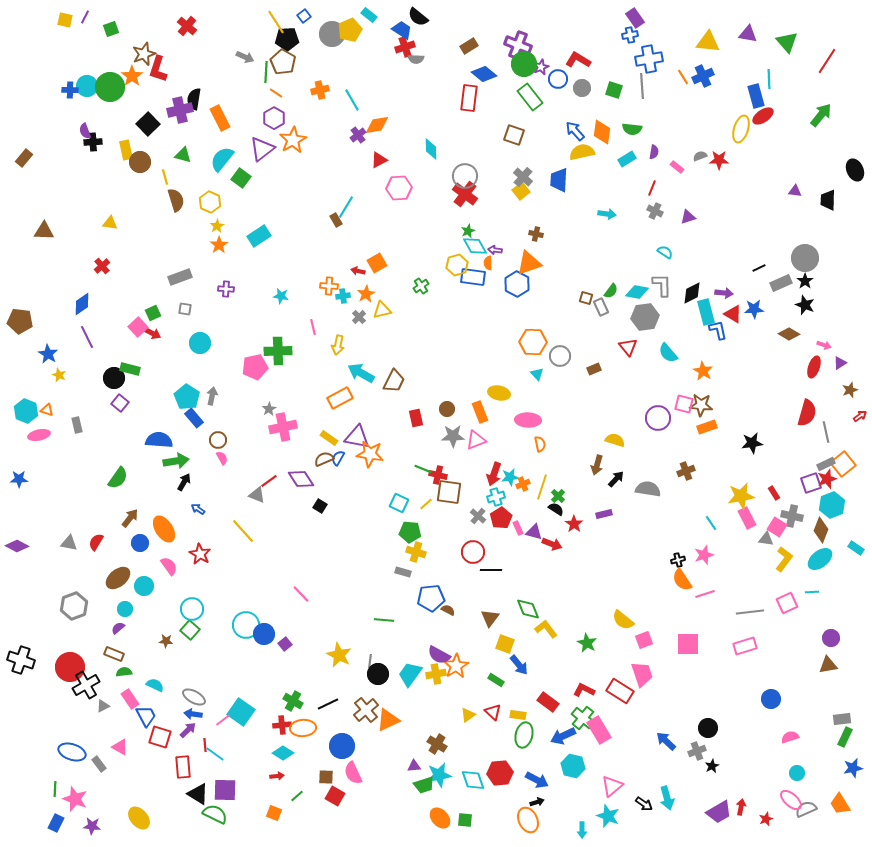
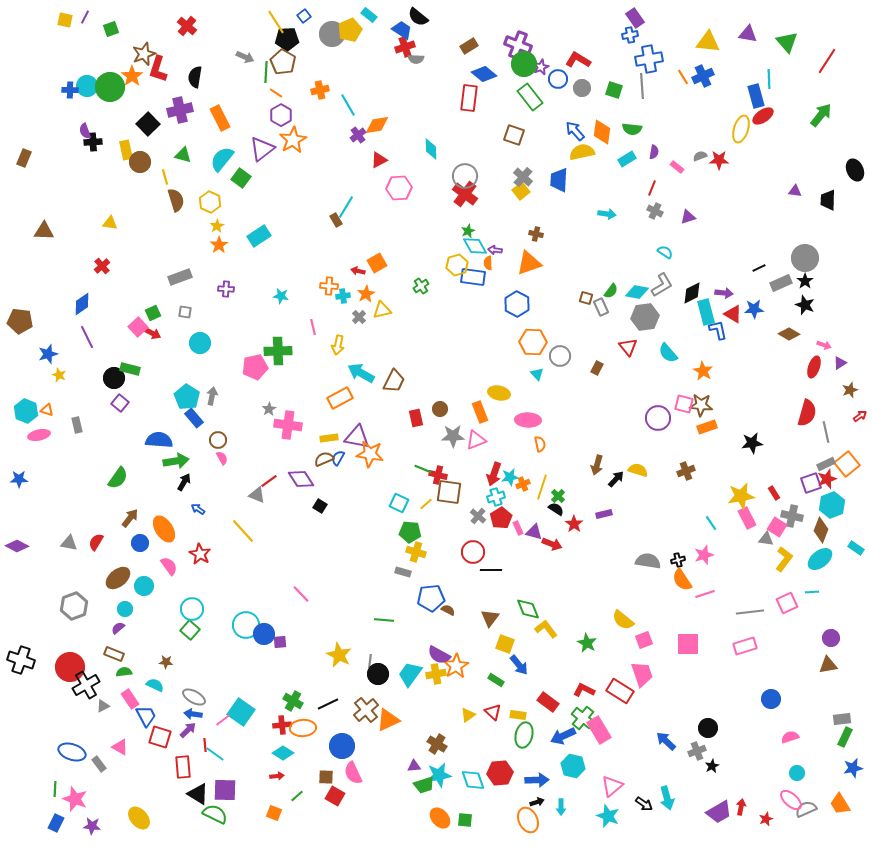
black semicircle at (194, 99): moved 1 px right, 22 px up
cyan line at (352, 100): moved 4 px left, 5 px down
purple hexagon at (274, 118): moved 7 px right, 3 px up
brown rectangle at (24, 158): rotated 18 degrees counterclockwise
blue hexagon at (517, 284): moved 20 px down
gray L-shape at (662, 285): rotated 60 degrees clockwise
gray square at (185, 309): moved 3 px down
blue star at (48, 354): rotated 24 degrees clockwise
brown rectangle at (594, 369): moved 3 px right, 1 px up; rotated 40 degrees counterclockwise
brown circle at (447, 409): moved 7 px left
pink cross at (283, 427): moved 5 px right, 2 px up; rotated 20 degrees clockwise
yellow rectangle at (329, 438): rotated 42 degrees counterclockwise
yellow semicircle at (615, 440): moved 23 px right, 30 px down
orange square at (843, 464): moved 4 px right
gray semicircle at (648, 489): moved 72 px down
brown star at (166, 641): moved 21 px down
purple square at (285, 644): moved 5 px left, 2 px up; rotated 32 degrees clockwise
blue arrow at (537, 780): rotated 30 degrees counterclockwise
cyan arrow at (582, 830): moved 21 px left, 23 px up
